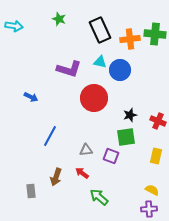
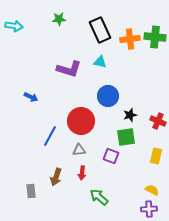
green star: rotated 24 degrees counterclockwise
green cross: moved 3 px down
blue circle: moved 12 px left, 26 px down
red circle: moved 13 px left, 23 px down
gray triangle: moved 7 px left
red arrow: rotated 120 degrees counterclockwise
